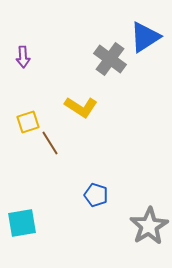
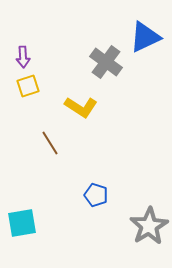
blue triangle: rotated 8 degrees clockwise
gray cross: moved 4 px left, 3 px down
yellow square: moved 36 px up
